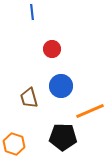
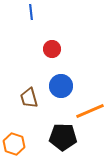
blue line: moved 1 px left
